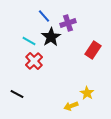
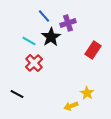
red cross: moved 2 px down
